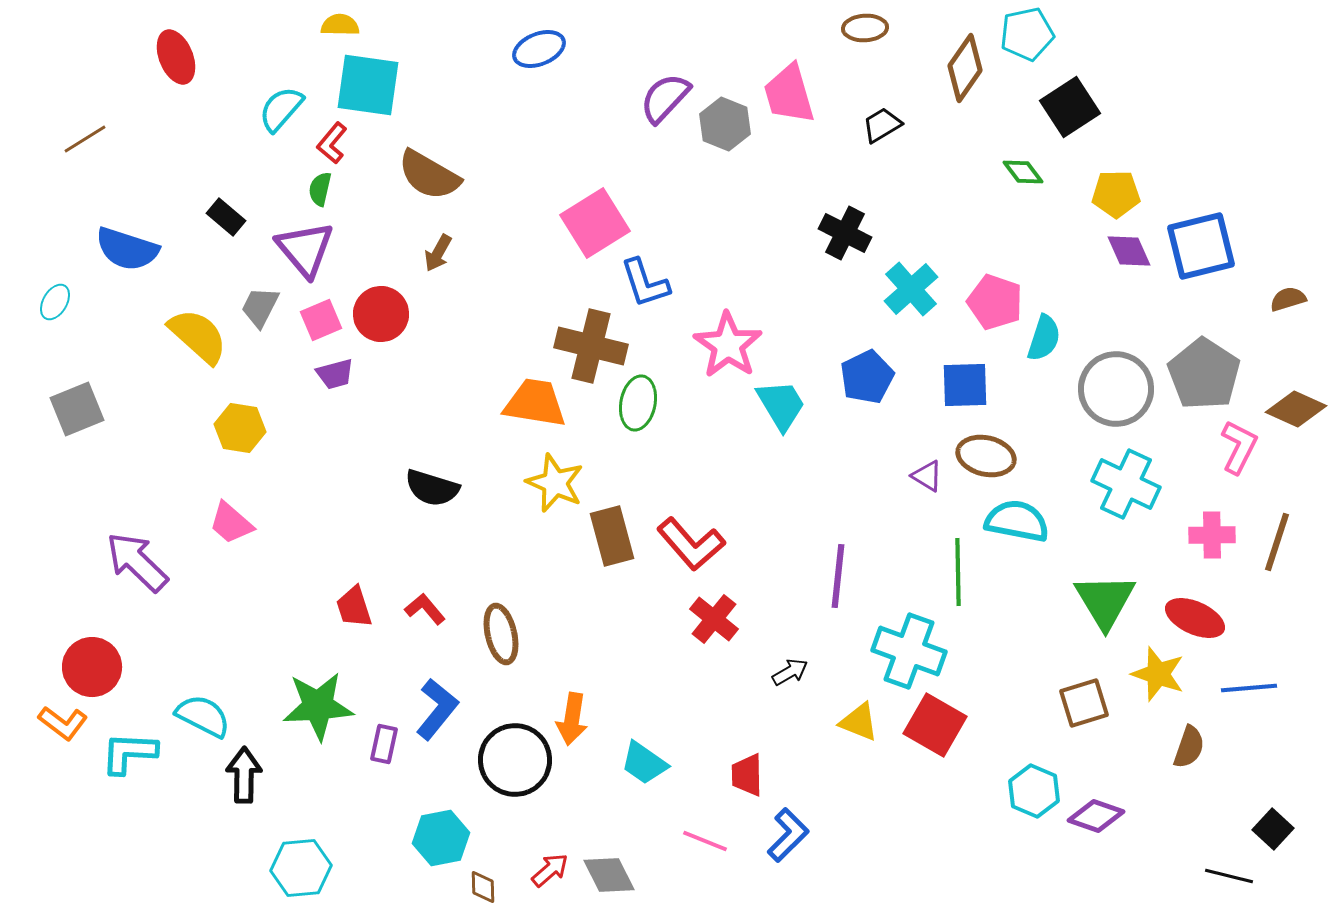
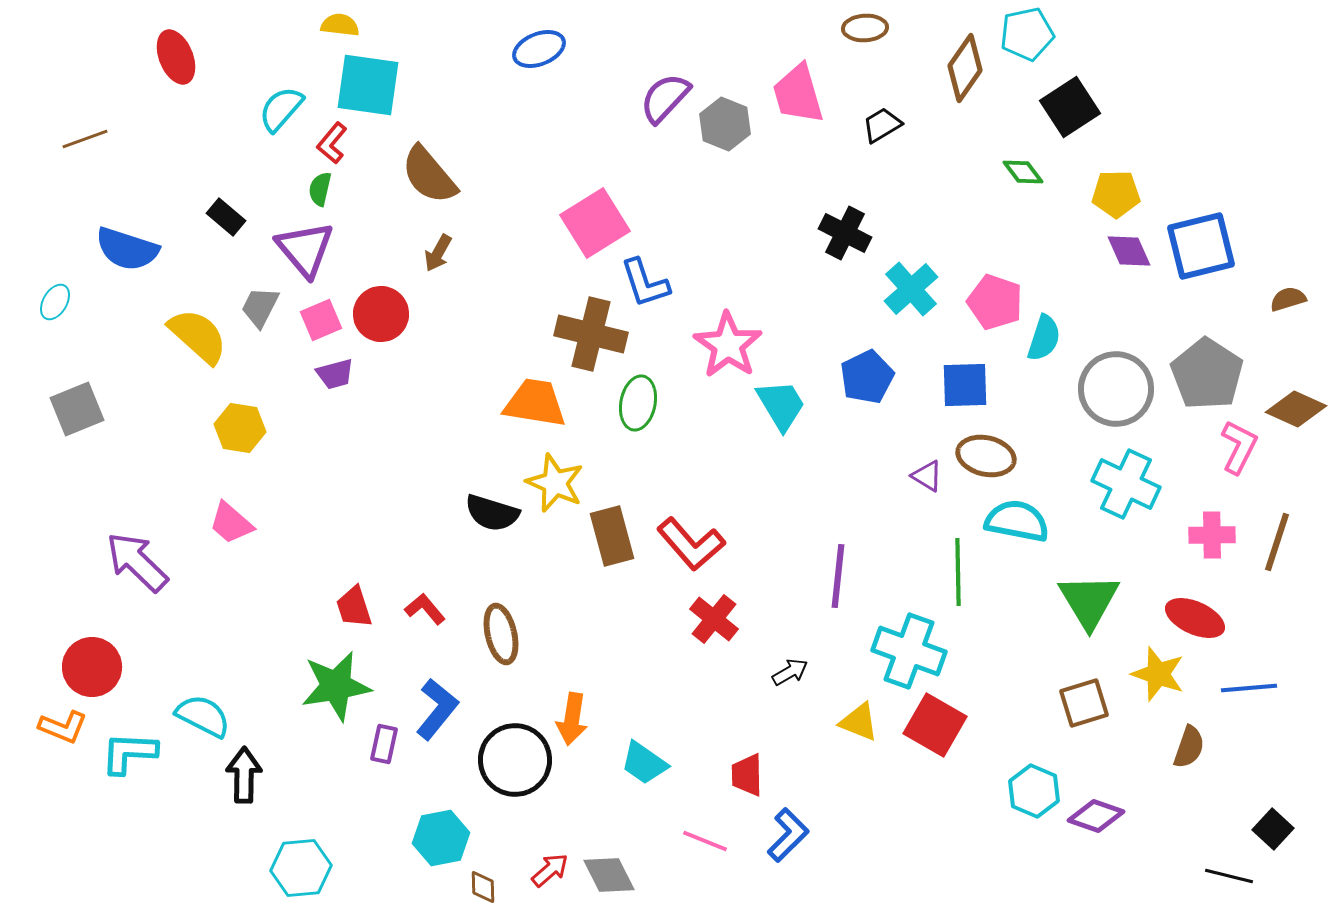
yellow semicircle at (340, 25): rotated 6 degrees clockwise
pink trapezoid at (789, 94): moved 9 px right
brown line at (85, 139): rotated 12 degrees clockwise
brown semicircle at (429, 175): rotated 20 degrees clockwise
brown cross at (591, 346): moved 12 px up
gray pentagon at (1204, 374): moved 3 px right
black semicircle at (432, 488): moved 60 px right, 25 px down
green triangle at (1105, 601): moved 16 px left
green star at (318, 706): moved 18 px right, 20 px up; rotated 6 degrees counterclockwise
orange L-shape at (63, 723): moved 4 px down; rotated 15 degrees counterclockwise
